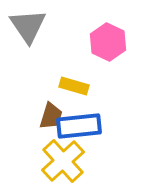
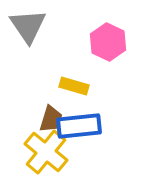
brown trapezoid: moved 3 px down
yellow cross: moved 17 px left, 9 px up; rotated 9 degrees counterclockwise
